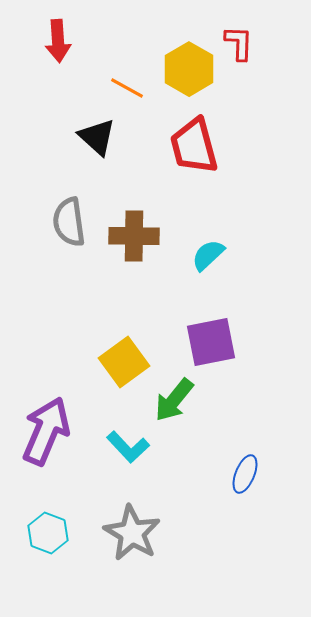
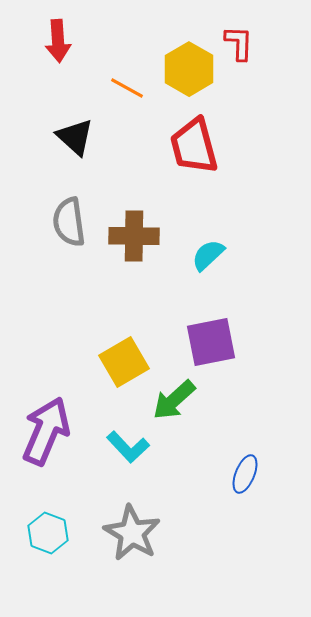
black triangle: moved 22 px left
yellow square: rotated 6 degrees clockwise
green arrow: rotated 9 degrees clockwise
